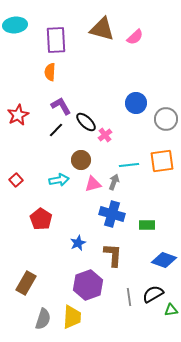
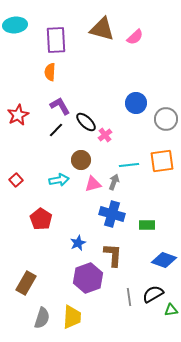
purple L-shape: moved 1 px left
purple hexagon: moved 7 px up
gray semicircle: moved 1 px left, 1 px up
